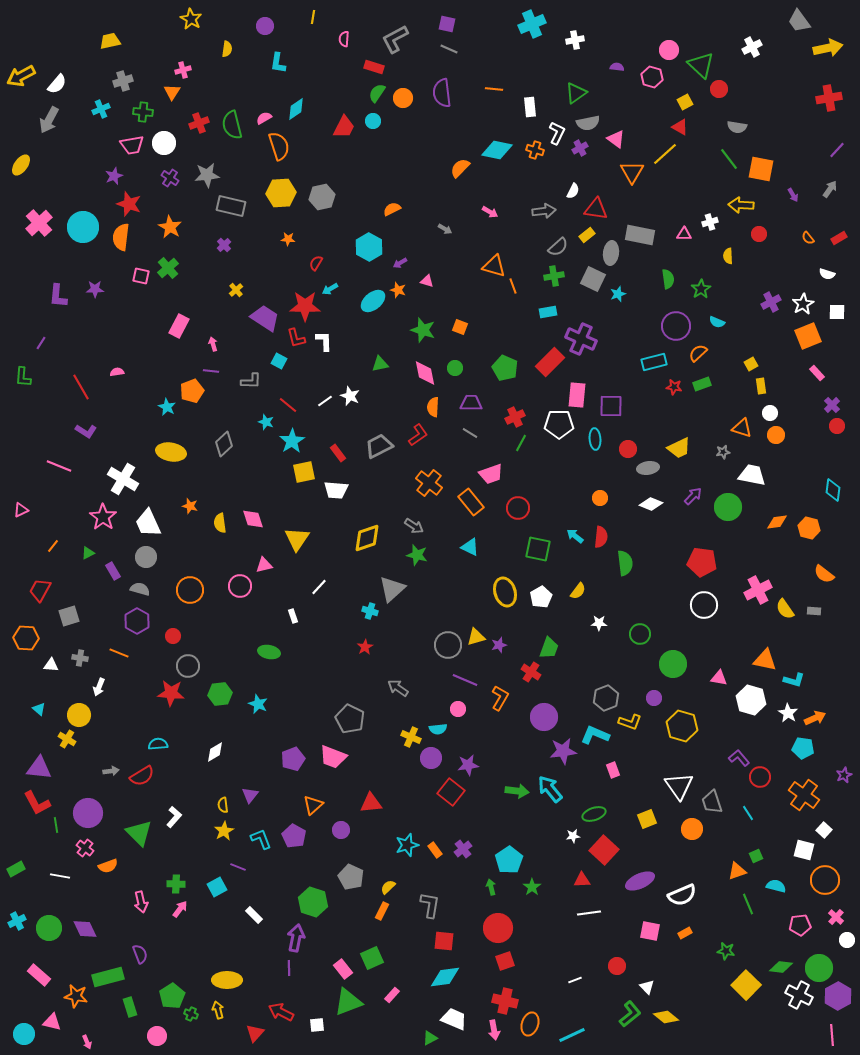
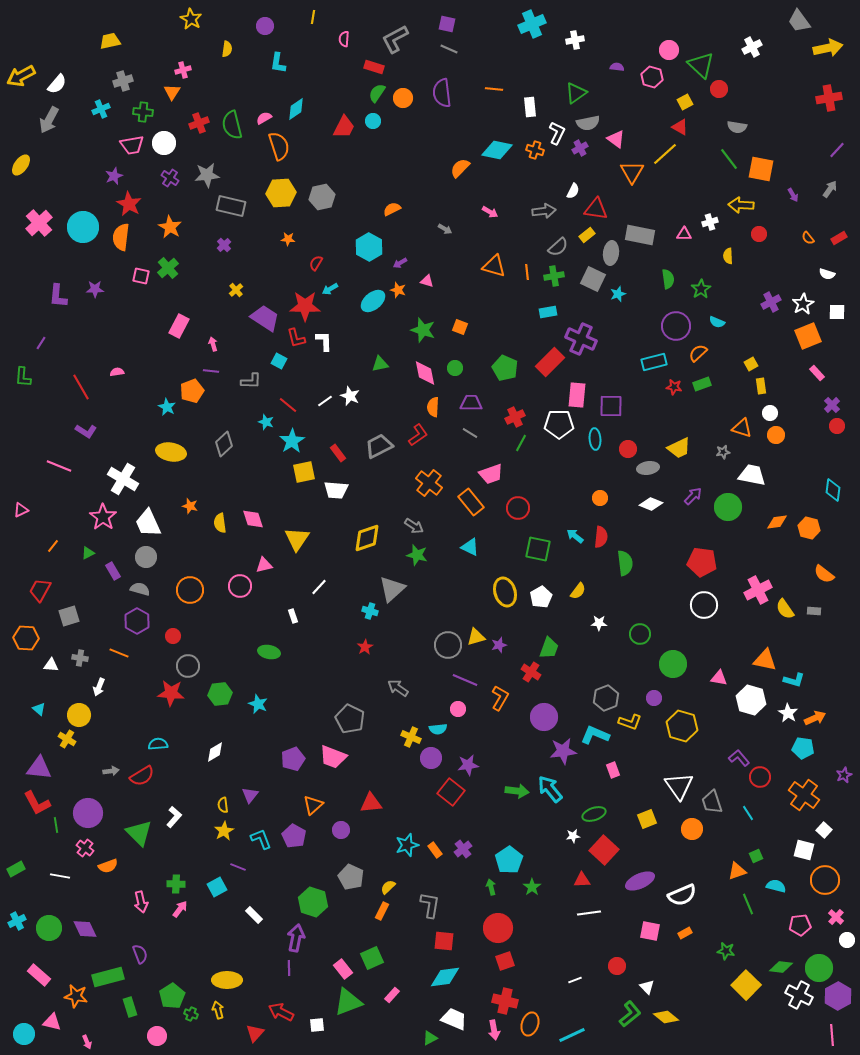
red star at (129, 204): rotated 10 degrees clockwise
orange line at (513, 286): moved 14 px right, 14 px up; rotated 14 degrees clockwise
